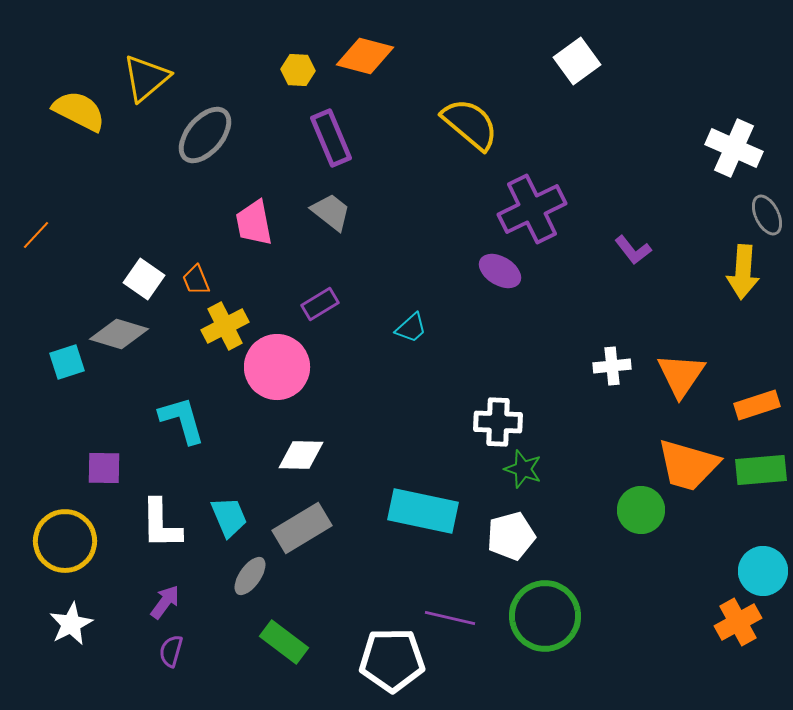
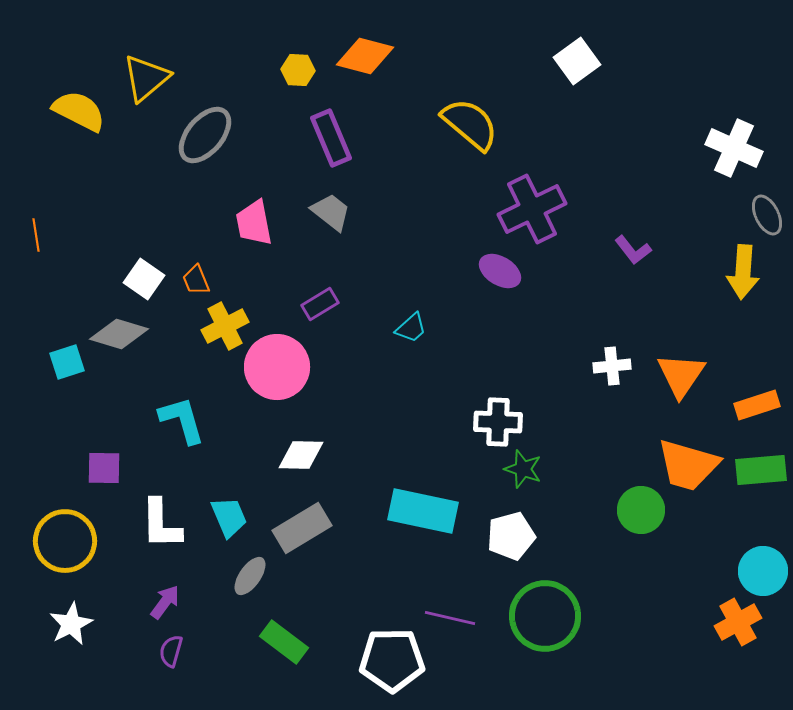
orange line at (36, 235): rotated 52 degrees counterclockwise
